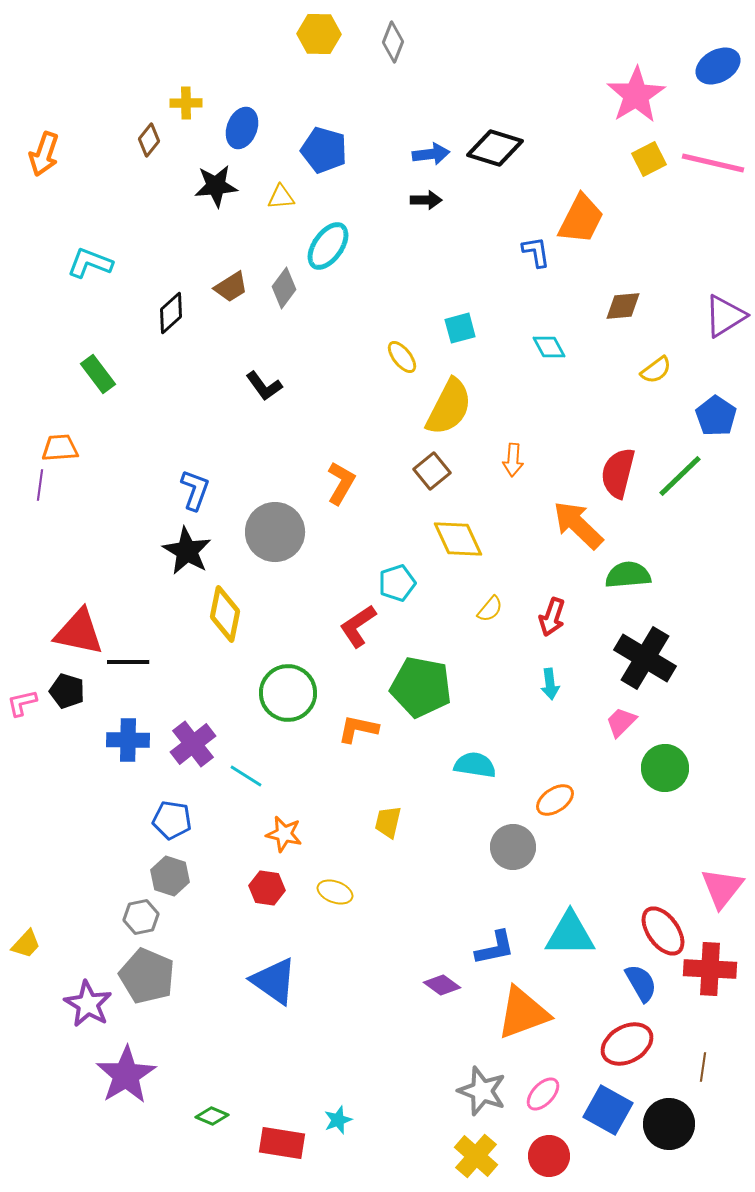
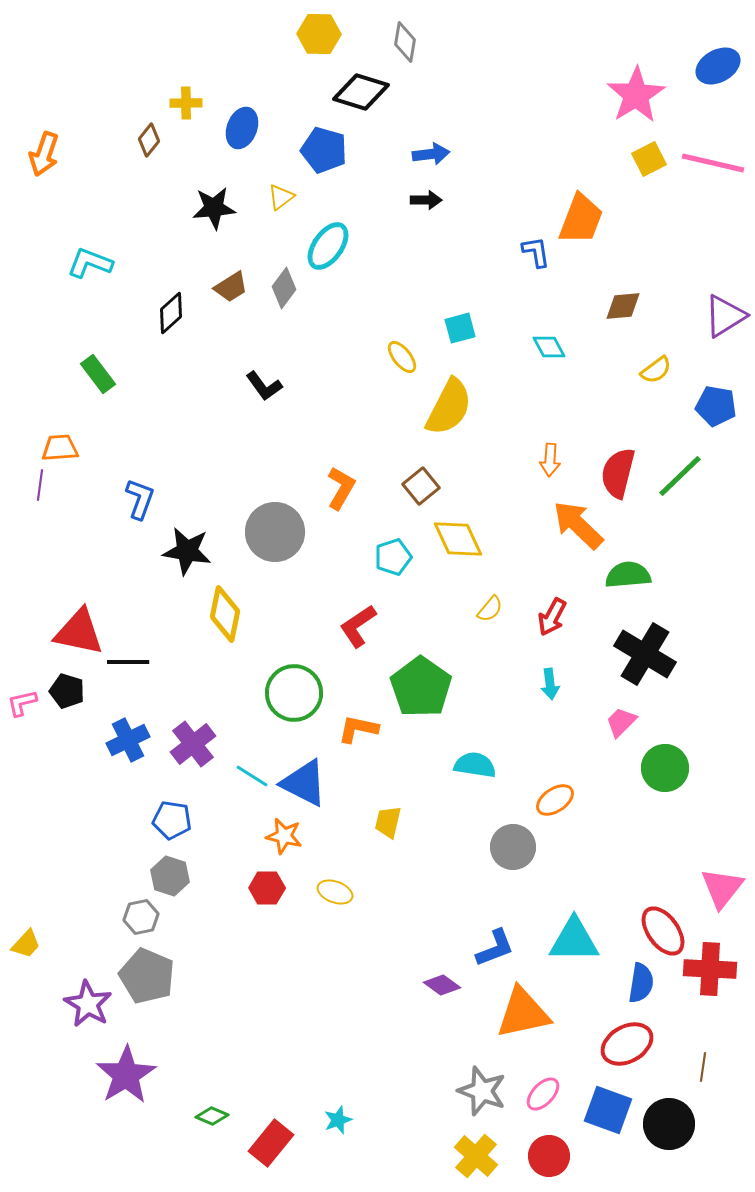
gray diamond at (393, 42): moved 12 px right; rotated 12 degrees counterclockwise
black diamond at (495, 148): moved 134 px left, 56 px up
black star at (216, 186): moved 2 px left, 22 px down
yellow triangle at (281, 197): rotated 32 degrees counterclockwise
orange trapezoid at (581, 219): rotated 6 degrees counterclockwise
blue pentagon at (716, 416): moved 10 px up; rotated 24 degrees counterclockwise
orange arrow at (513, 460): moved 37 px right
brown square at (432, 471): moved 11 px left, 15 px down
orange L-shape at (341, 483): moved 5 px down
blue L-shape at (195, 490): moved 55 px left, 9 px down
black star at (187, 551): rotated 21 degrees counterclockwise
cyan pentagon at (397, 583): moved 4 px left, 26 px up
red arrow at (552, 617): rotated 9 degrees clockwise
black cross at (645, 658): moved 4 px up
green pentagon at (421, 687): rotated 24 degrees clockwise
green circle at (288, 693): moved 6 px right
blue cross at (128, 740): rotated 27 degrees counterclockwise
cyan line at (246, 776): moved 6 px right
orange star at (284, 834): moved 2 px down
red hexagon at (267, 888): rotated 8 degrees counterclockwise
cyan triangle at (570, 934): moved 4 px right, 6 px down
blue L-shape at (495, 948): rotated 9 degrees counterclockwise
blue triangle at (274, 981): moved 30 px right, 198 px up; rotated 8 degrees counterclockwise
blue semicircle at (641, 983): rotated 39 degrees clockwise
orange triangle at (523, 1013): rotated 8 degrees clockwise
blue square at (608, 1110): rotated 9 degrees counterclockwise
red rectangle at (282, 1143): moved 11 px left; rotated 60 degrees counterclockwise
